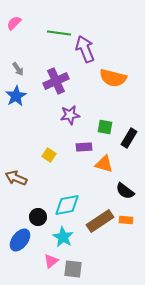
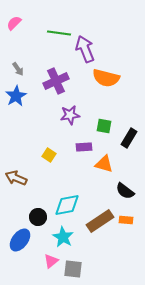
orange semicircle: moved 7 px left
green square: moved 1 px left, 1 px up
